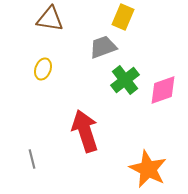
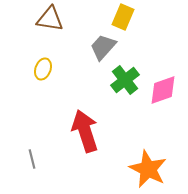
gray trapezoid: rotated 28 degrees counterclockwise
